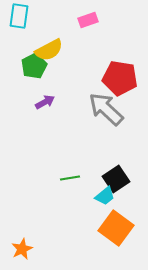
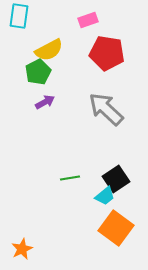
green pentagon: moved 4 px right, 6 px down
red pentagon: moved 13 px left, 25 px up
